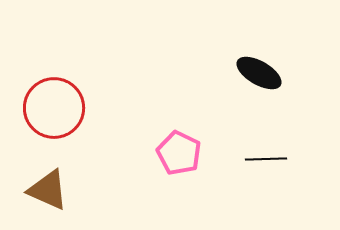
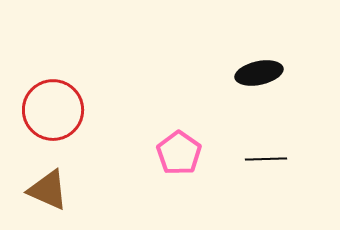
black ellipse: rotated 42 degrees counterclockwise
red circle: moved 1 px left, 2 px down
pink pentagon: rotated 9 degrees clockwise
